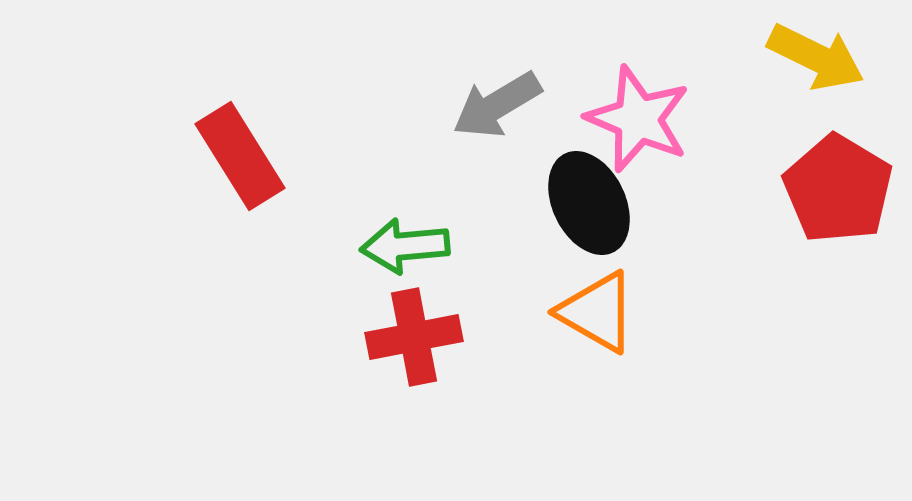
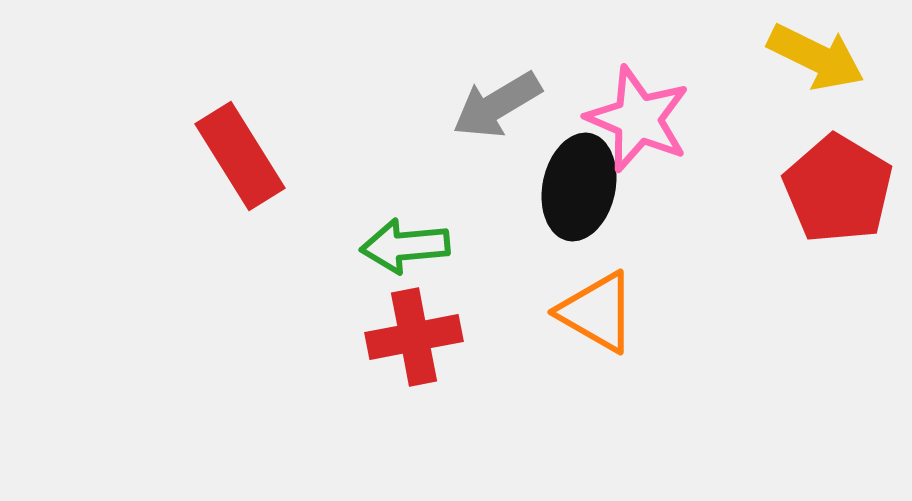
black ellipse: moved 10 px left, 16 px up; rotated 38 degrees clockwise
